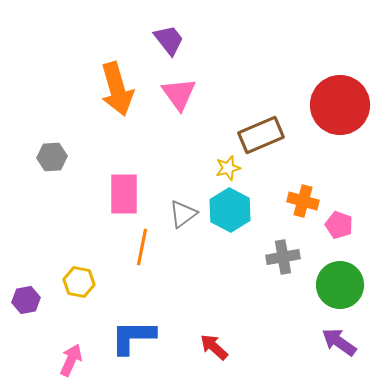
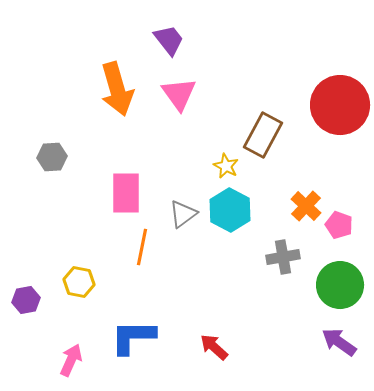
brown rectangle: moved 2 px right; rotated 39 degrees counterclockwise
yellow star: moved 2 px left, 2 px up; rotated 30 degrees counterclockwise
pink rectangle: moved 2 px right, 1 px up
orange cross: moved 3 px right, 5 px down; rotated 28 degrees clockwise
